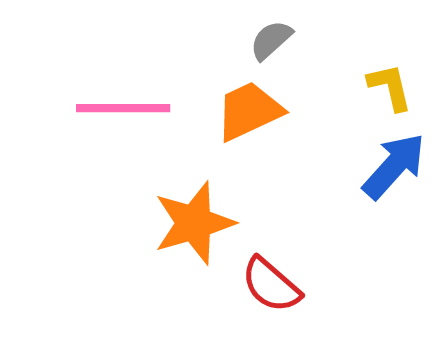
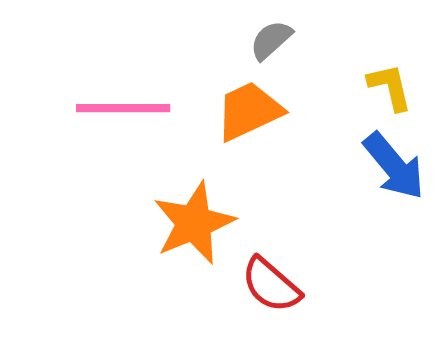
blue arrow: rotated 98 degrees clockwise
orange star: rotated 6 degrees counterclockwise
